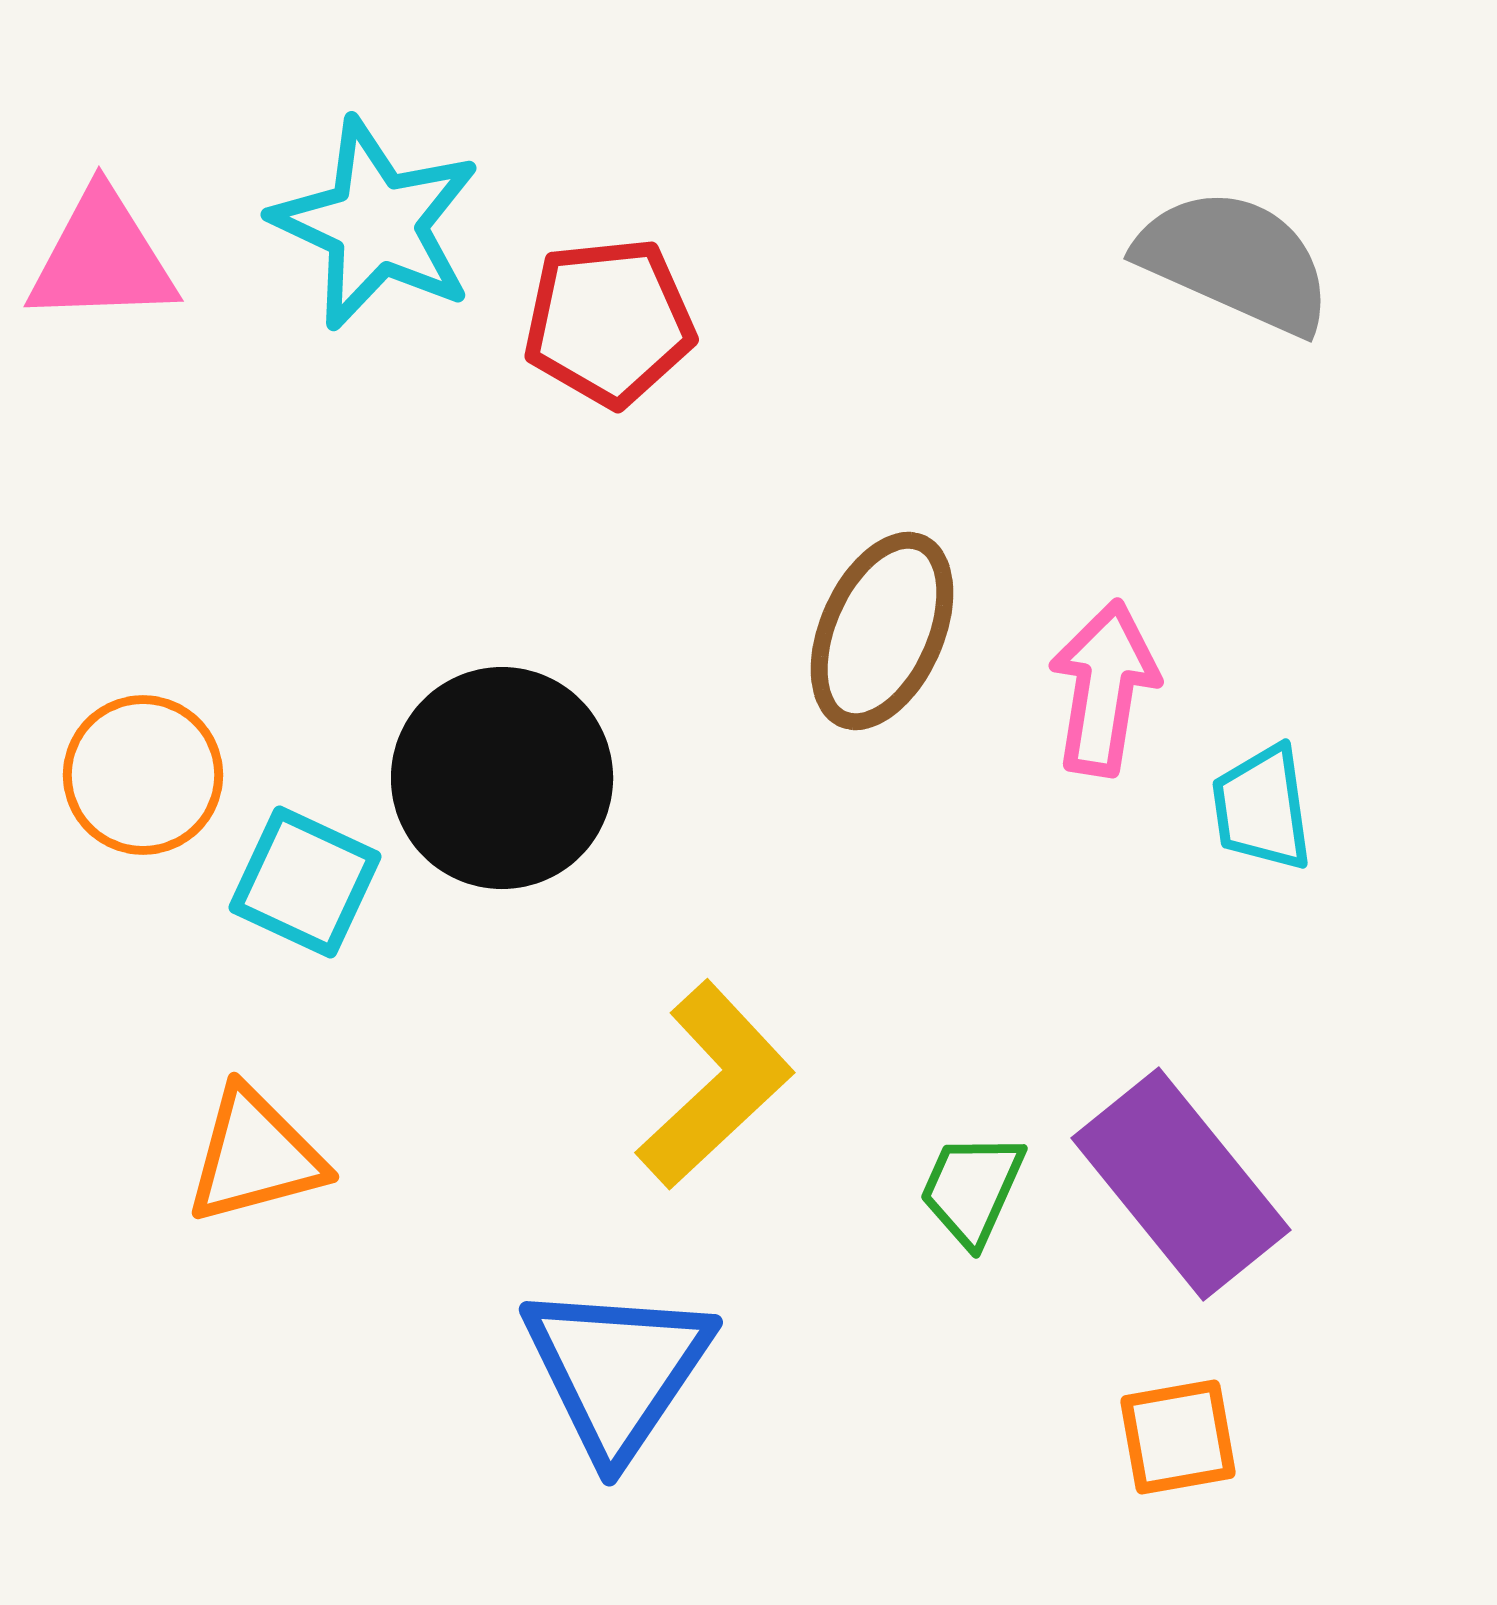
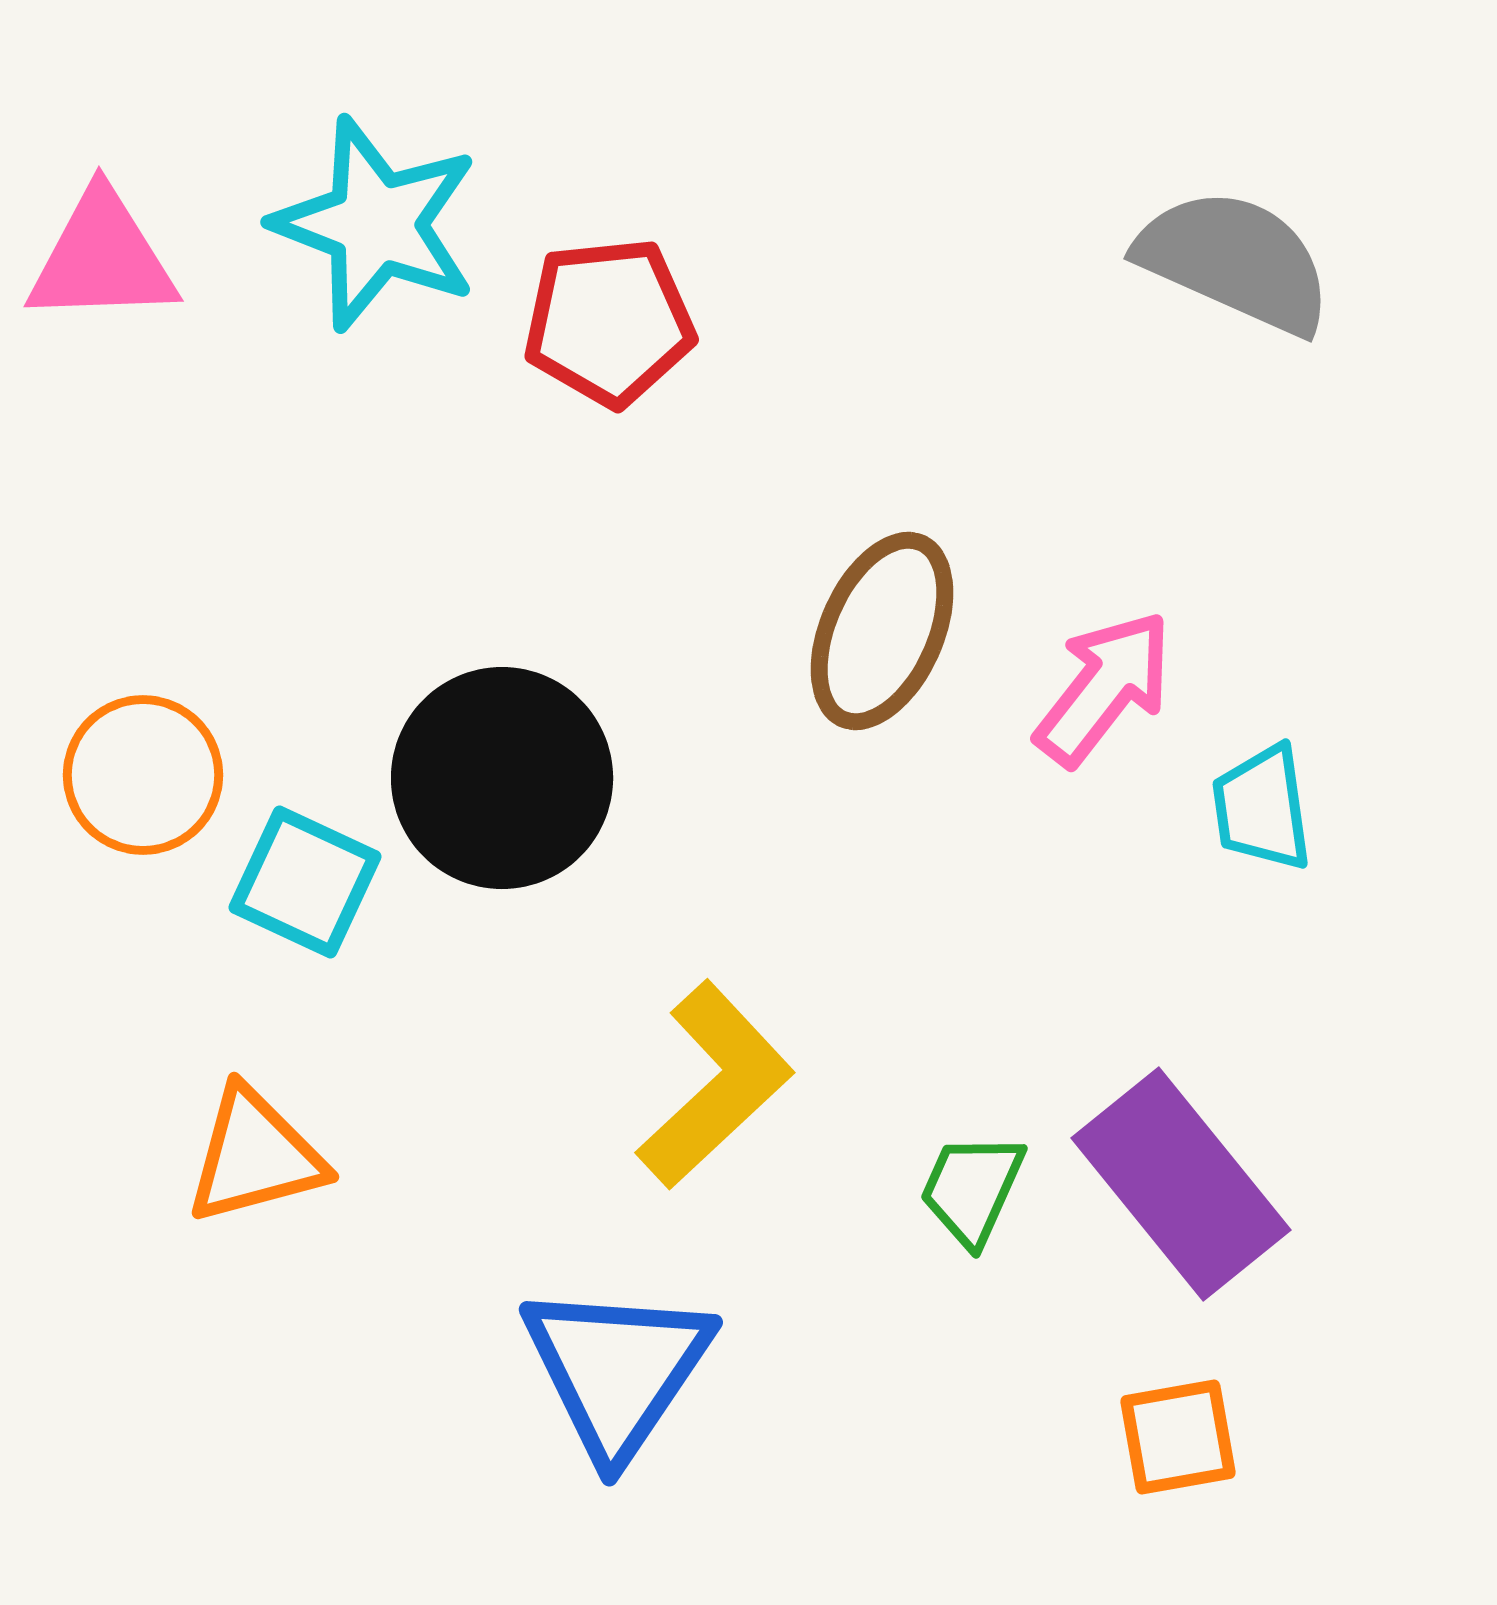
cyan star: rotated 4 degrees counterclockwise
pink arrow: rotated 29 degrees clockwise
